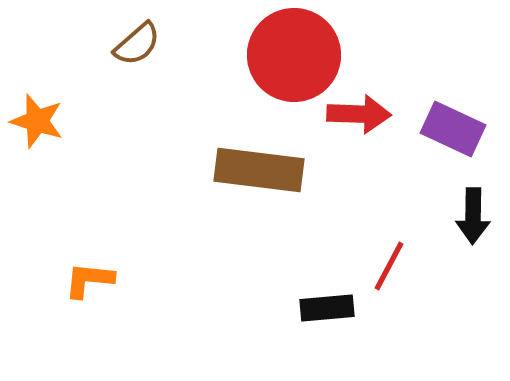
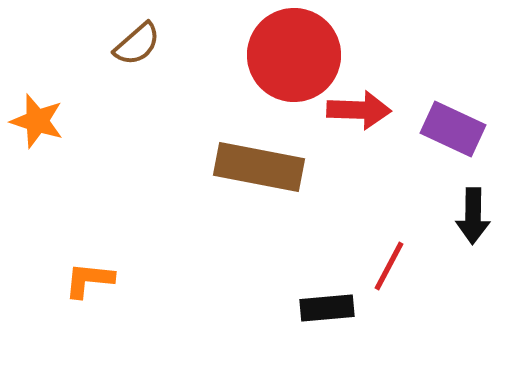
red arrow: moved 4 px up
brown rectangle: moved 3 px up; rotated 4 degrees clockwise
